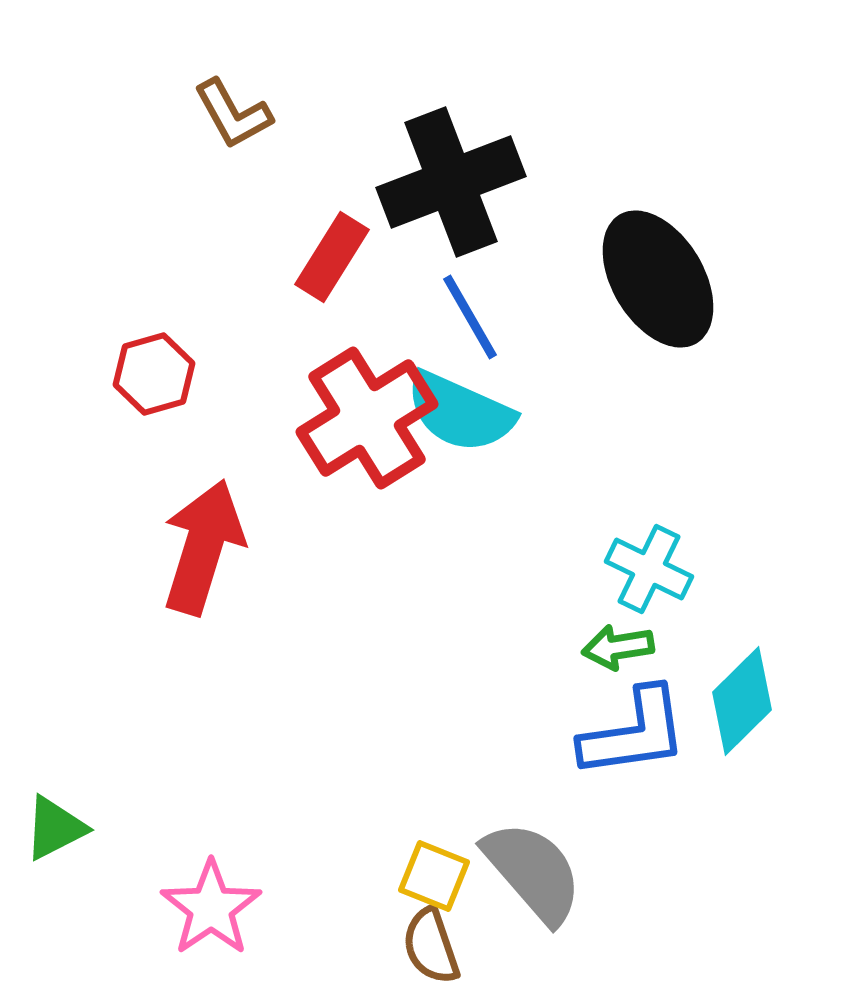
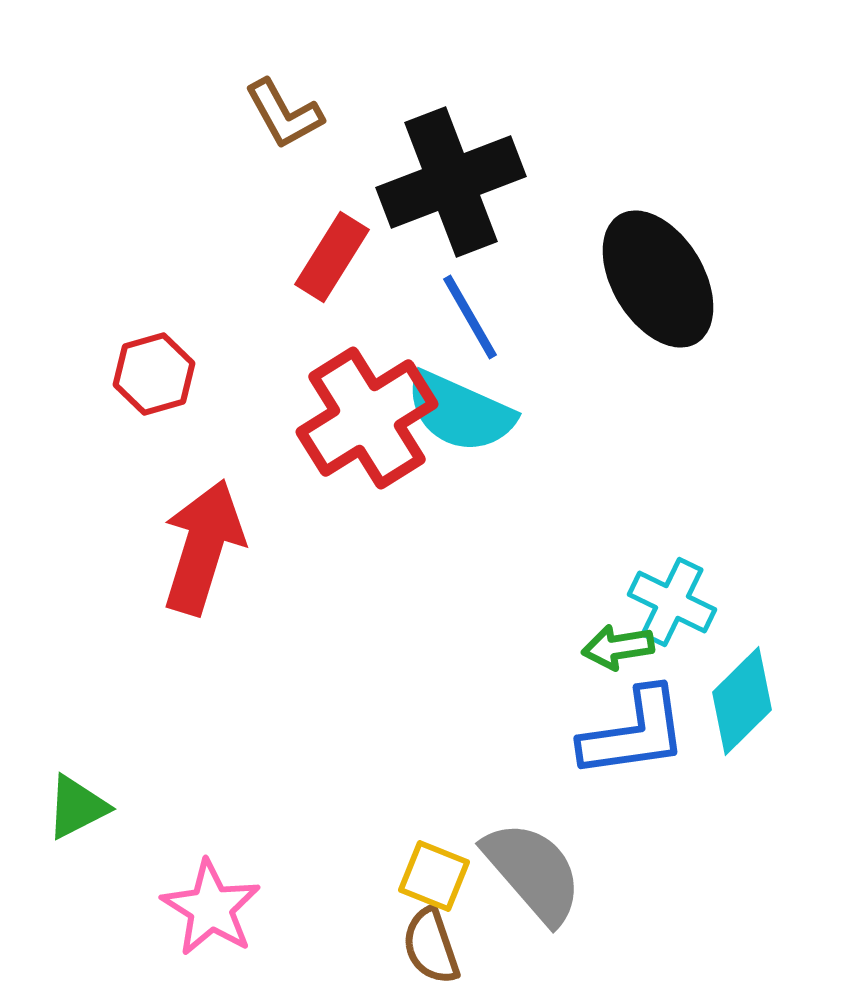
brown L-shape: moved 51 px right
cyan cross: moved 23 px right, 33 px down
green triangle: moved 22 px right, 21 px up
pink star: rotated 6 degrees counterclockwise
